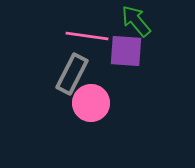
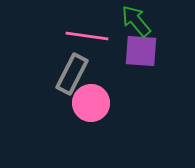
purple square: moved 15 px right
